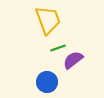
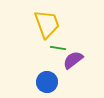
yellow trapezoid: moved 1 px left, 4 px down
green line: rotated 28 degrees clockwise
